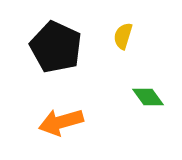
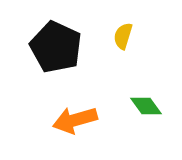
green diamond: moved 2 px left, 9 px down
orange arrow: moved 14 px right, 2 px up
